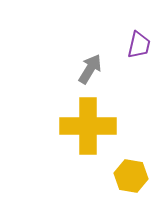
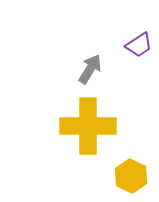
purple trapezoid: rotated 44 degrees clockwise
yellow hexagon: rotated 16 degrees clockwise
